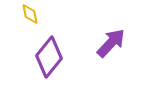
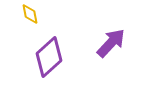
purple diamond: rotated 9 degrees clockwise
